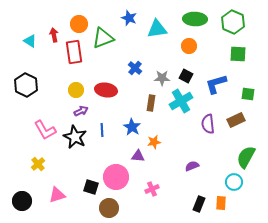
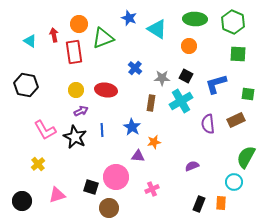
cyan triangle at (157, 29): rotated 40 degrees clockwise
black hexagon at (26, 85): rotated 15 degrees counterclockwise
